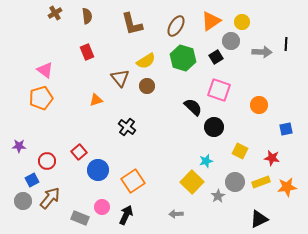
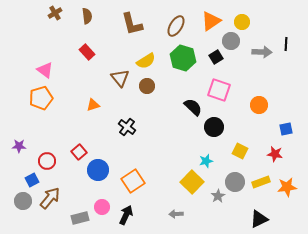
red rectangle at (87, 52): rotated 21 degrees counterclockwise
orange triangle at (96, 100): moved 3 px left, 5 px down
red star at (272, 158): moved 3 px right, 4 px up
gray rectangle at (80, 218): rotated 36 degrees counterclockwise
